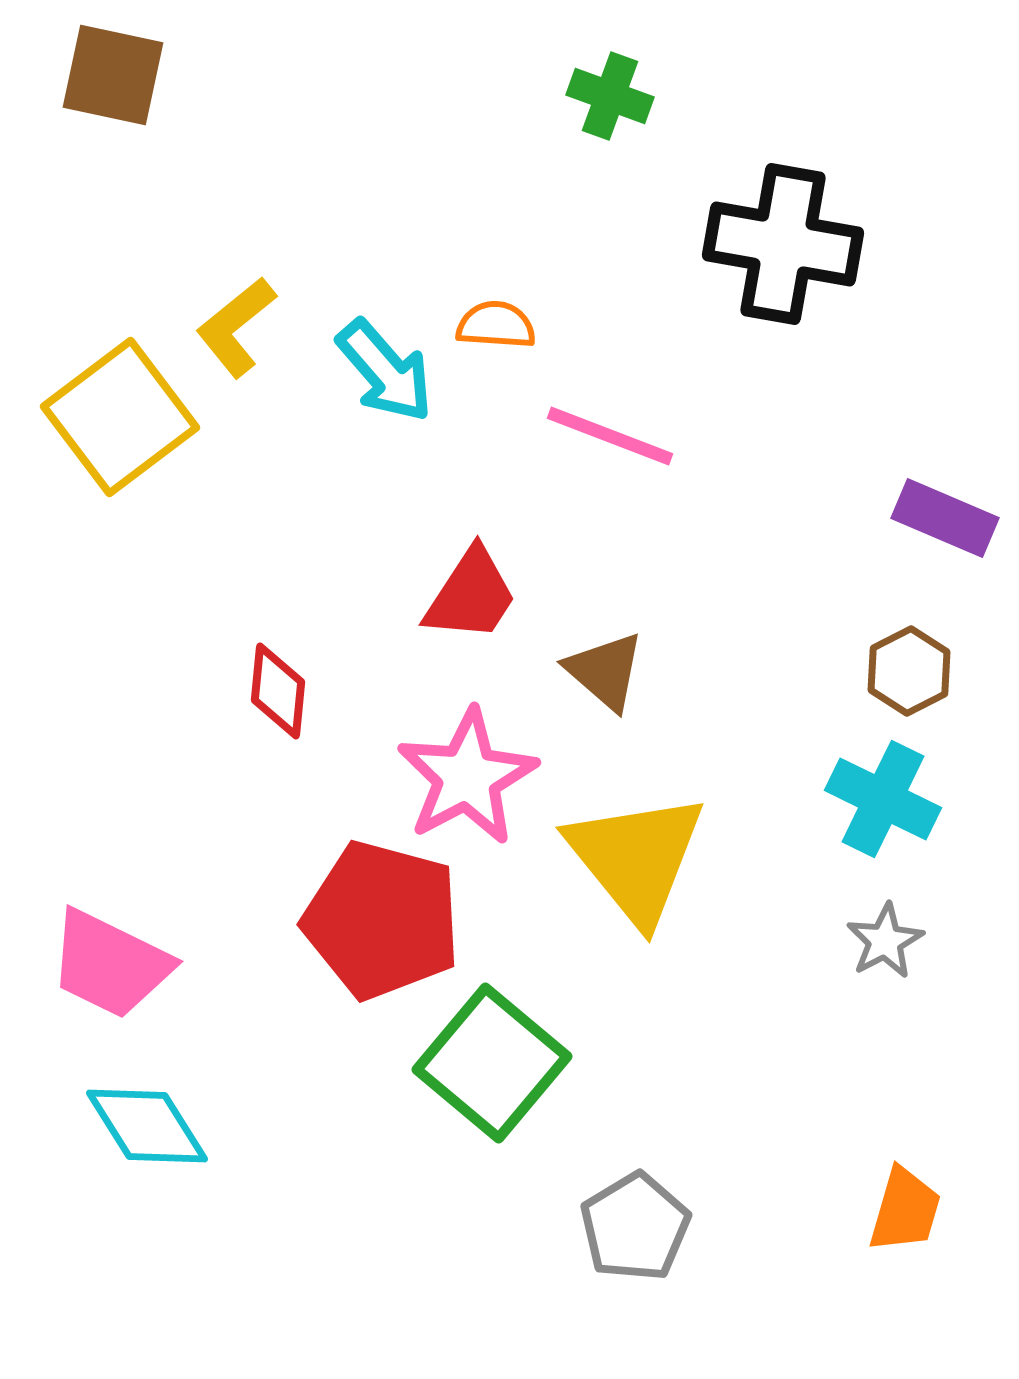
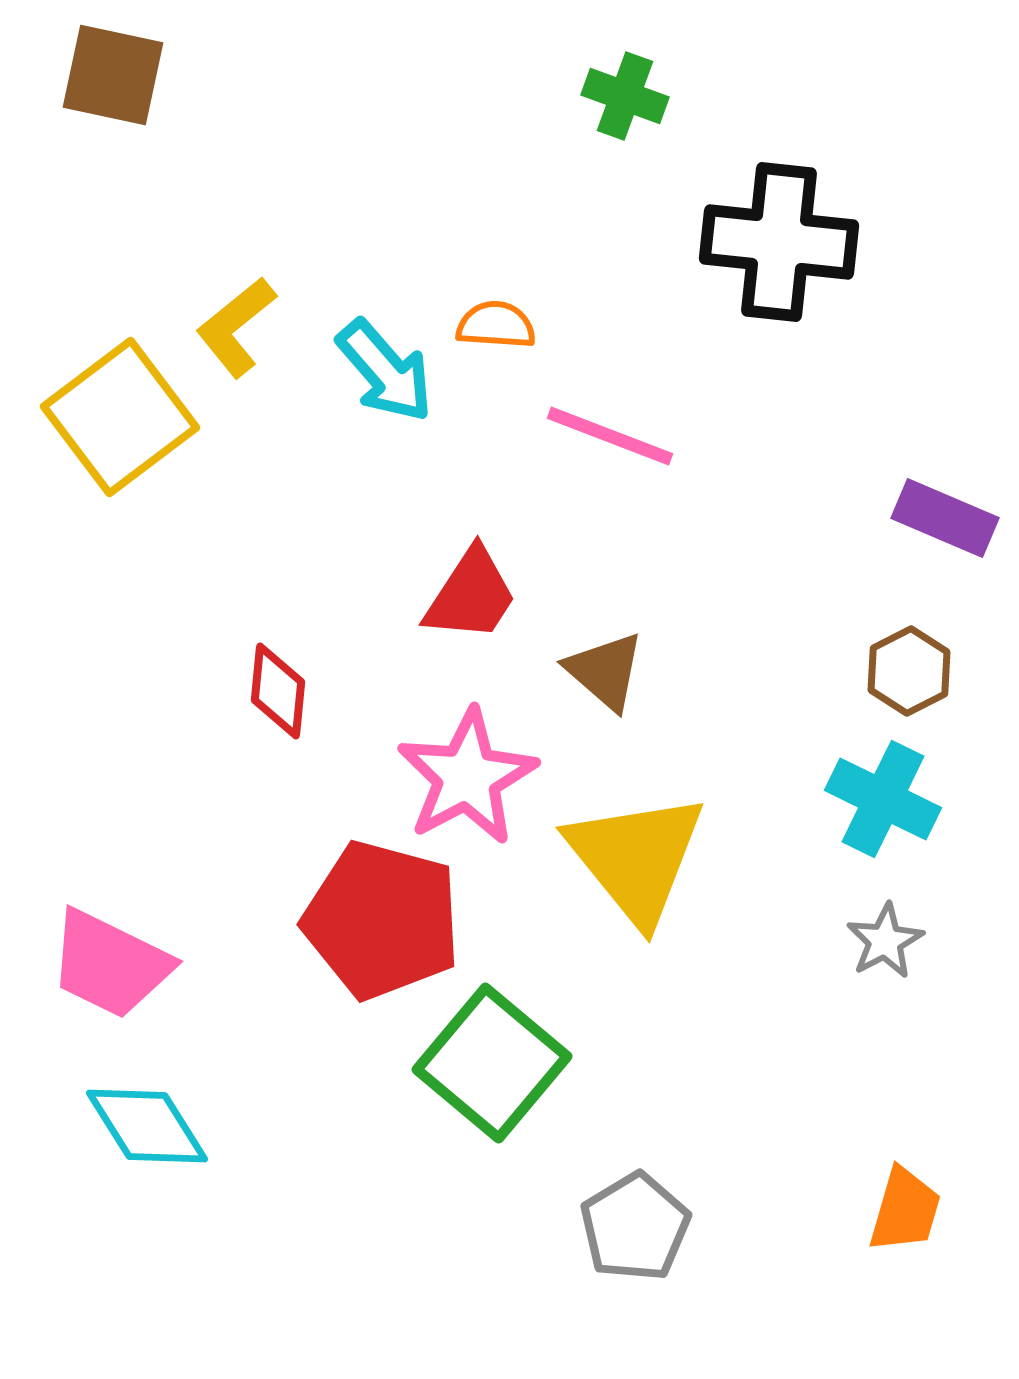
green cross: moved 15 px right
black cross: moved 4 px left, 2 px up; rotated 4 degrees counterclockwise
